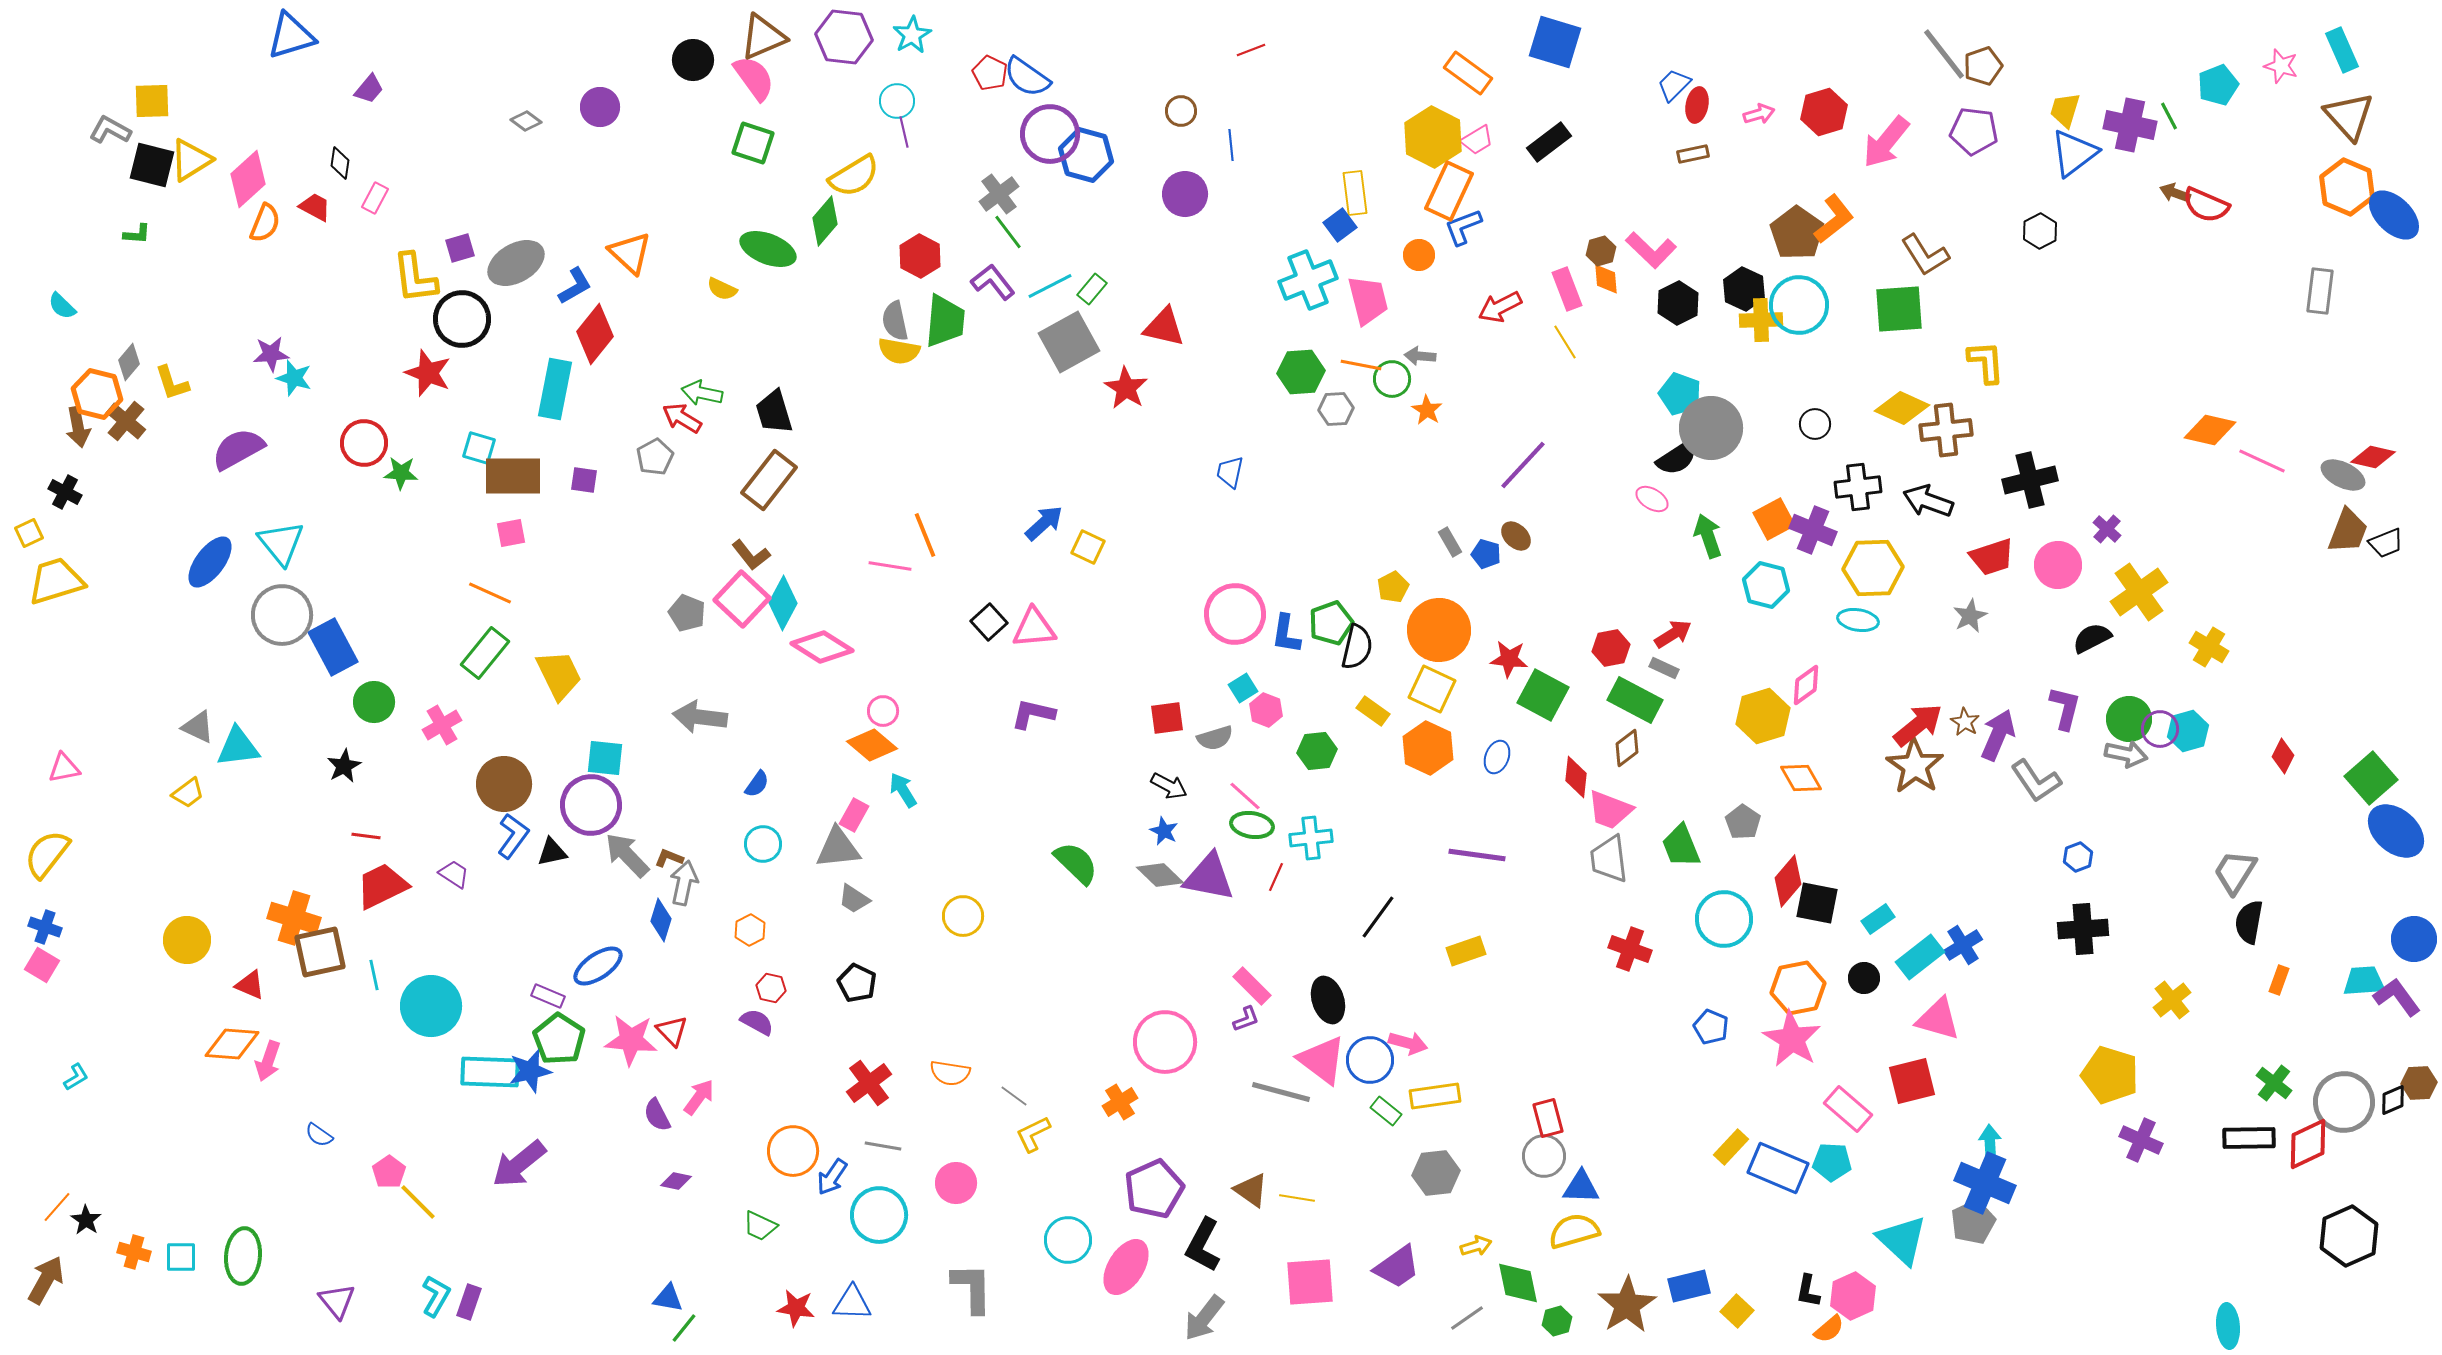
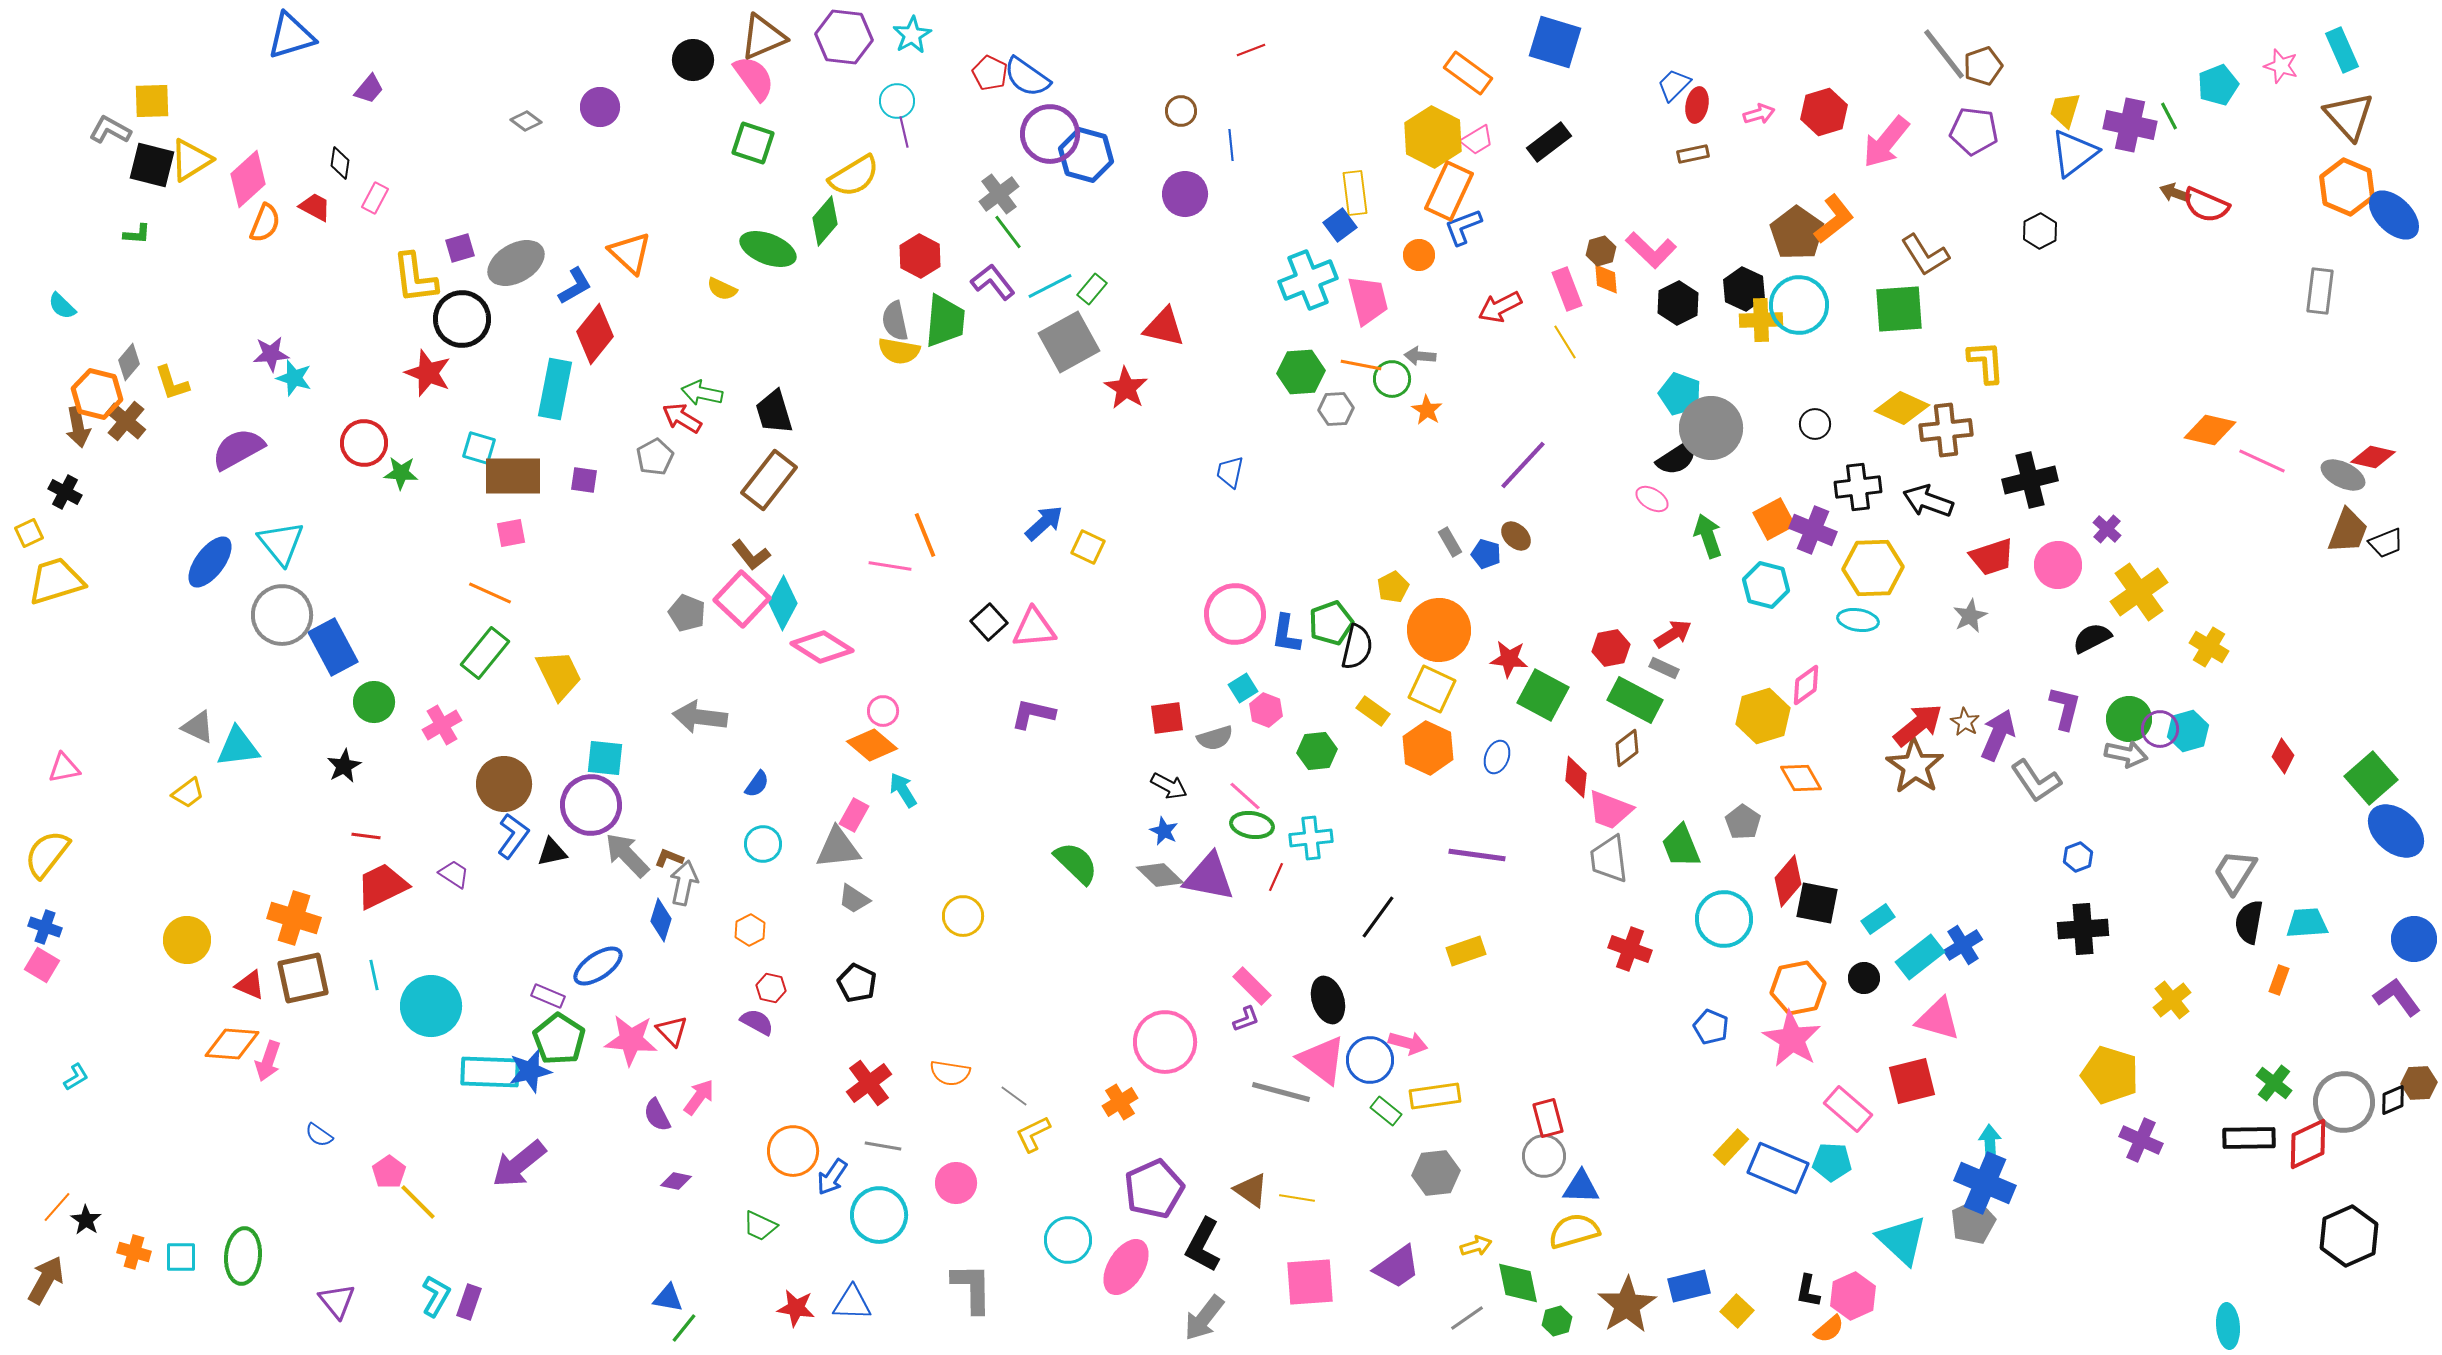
brown square at (320, 952): moved 17 px left, 26 px down
cyan trapezoid at (2364, 981): moved 57 px left, 58 px up
